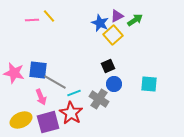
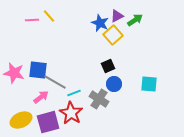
pink arrow: rotated 105 degrees counterclockwise
